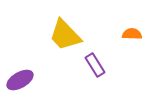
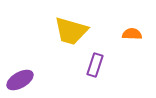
yellow trapezoid: moved 6 px right, 4 px up; rotated 30 degrees counterclockwise
purple rectangle: rotated 50 degrees clockwise
